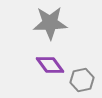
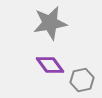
gray star: rotated 8 degrees counterclockwise
